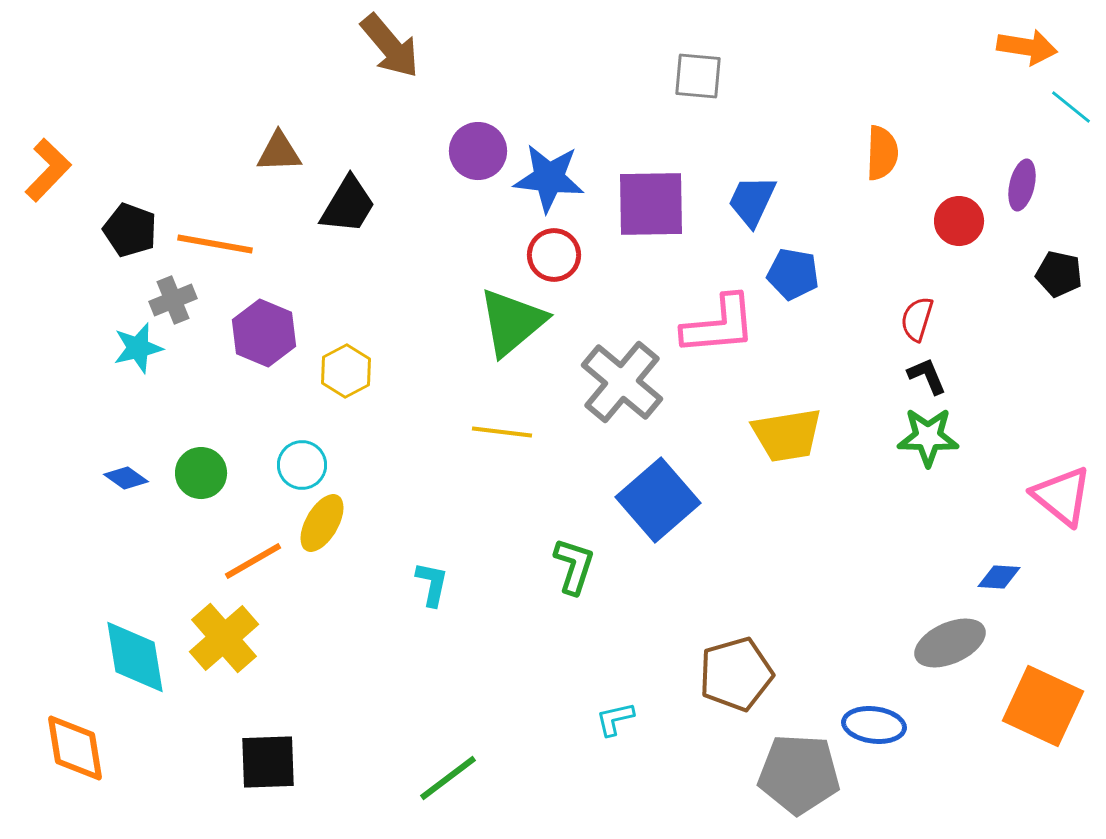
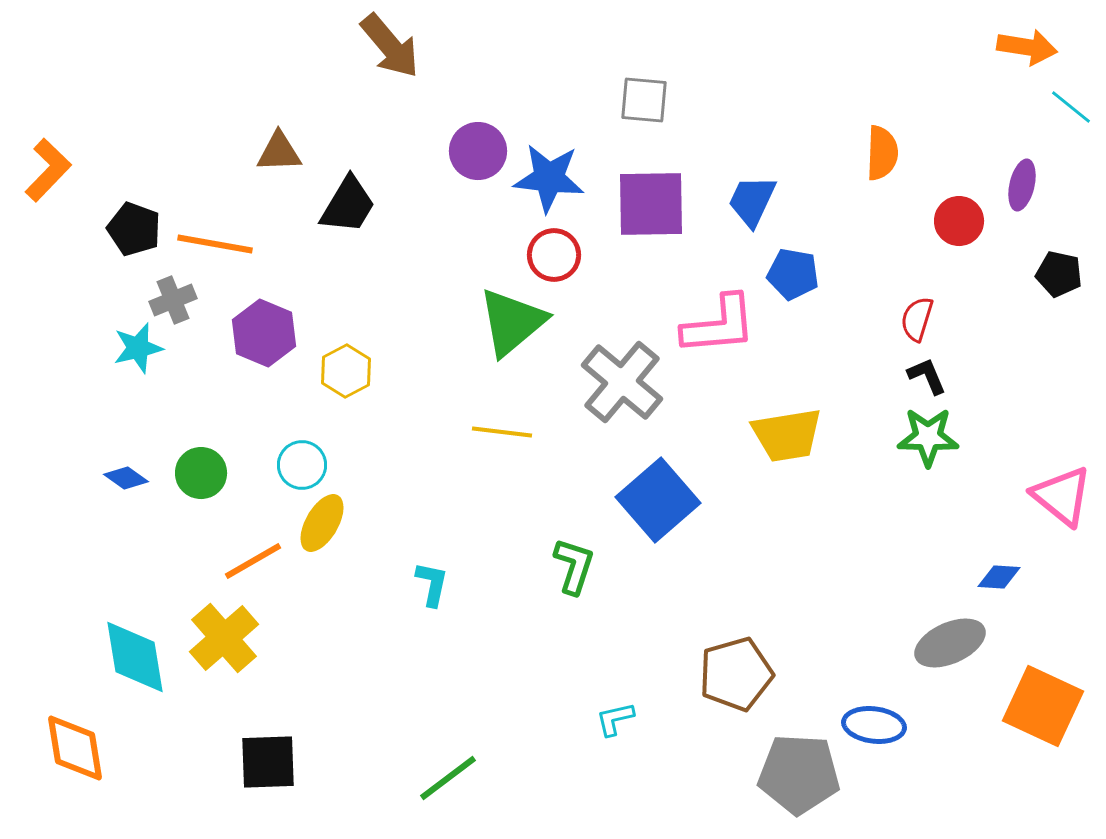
gray square at (698, 76): moved 54 px left, 24 px down
black pentagon at (130, 230): moved 4 px right, 1 px up
